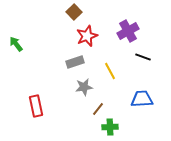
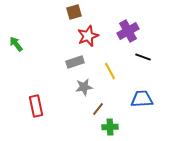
brown square: rotated 28 degrees clockwise
red star: moved 1 px right
